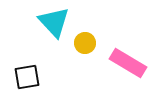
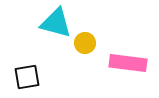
cyan triangle: moved 2 px right, 1 px down; rotated 32 degrees counterclockwise
pink rectangle: rotated 24 degrees counterclockwise
